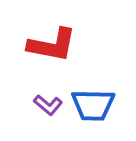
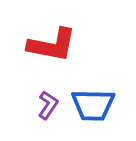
purple L-shape: rotated 96 degrees counterclockwise
